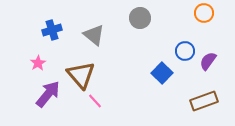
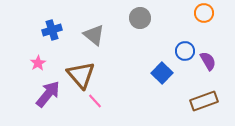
purple semicircle: rotated 114 degrees clockwise
